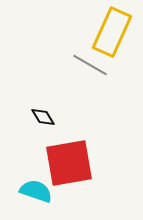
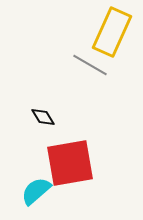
red square: moved 1 px right
cyan semicircle: rotated 60 degrees counterclockwise
